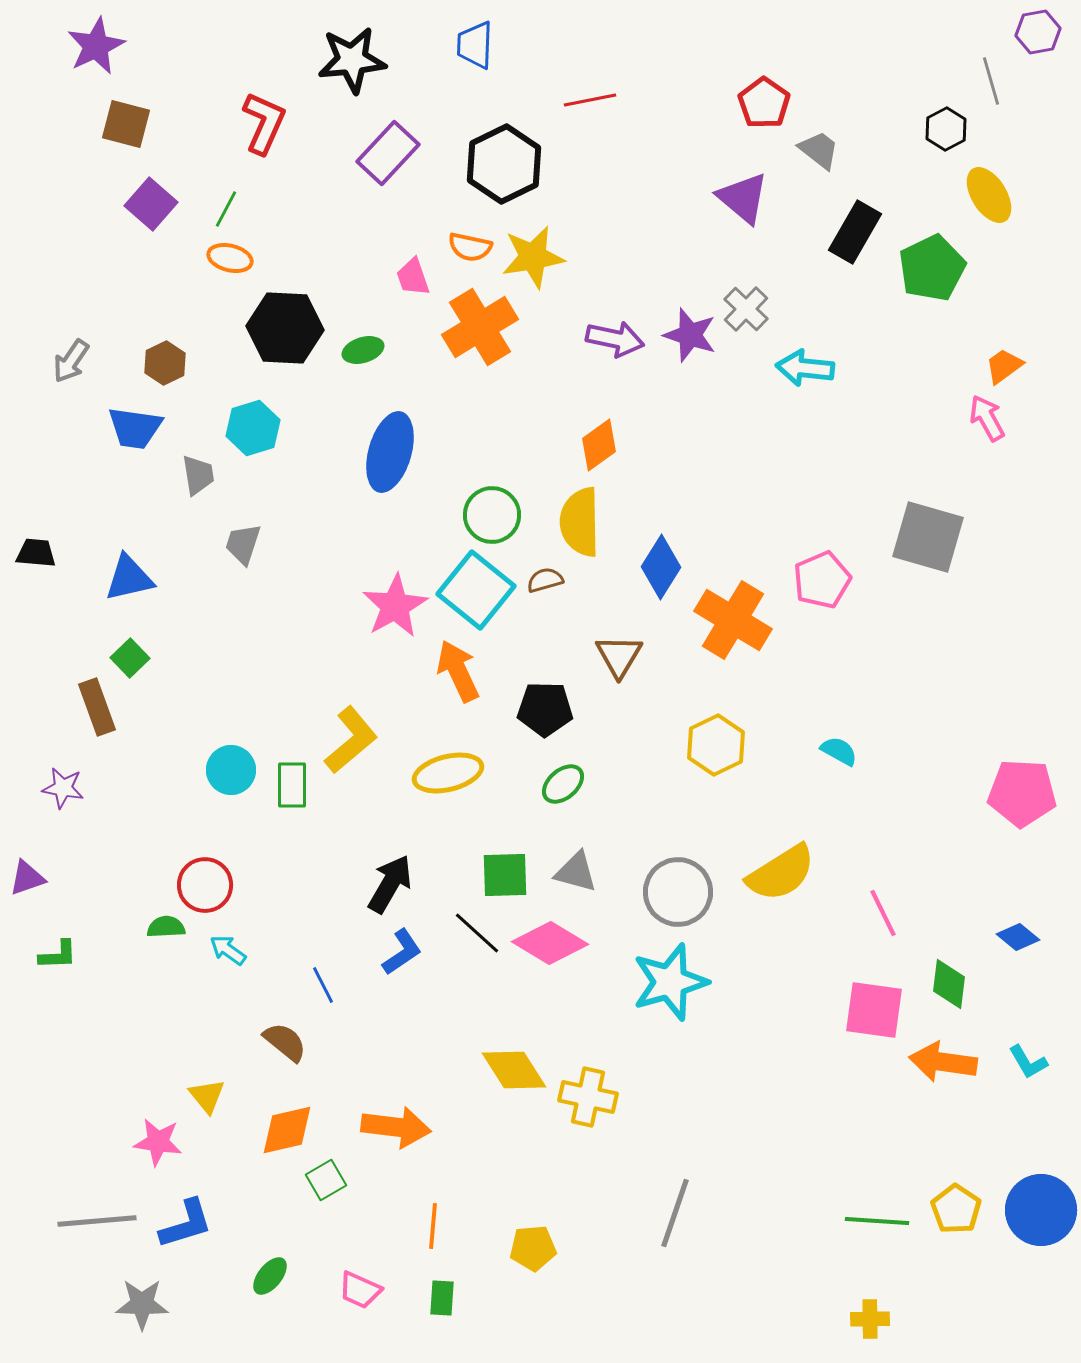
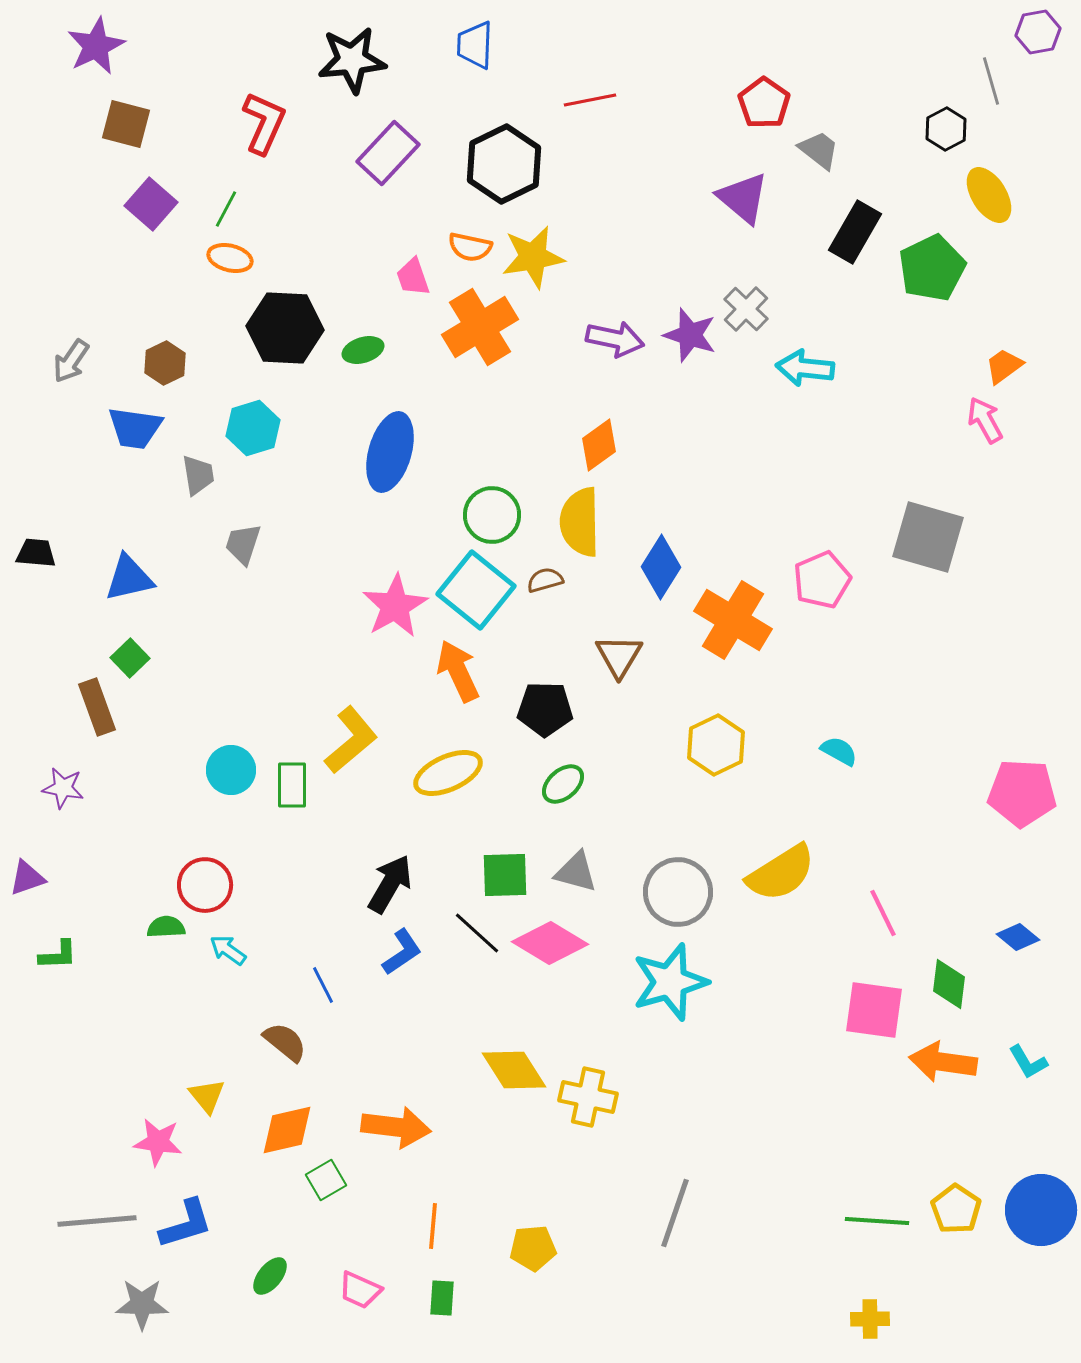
pink arrow at (987, 418): moved 2 px left, 2 px down
yellow ellipse at (448, 773): rotated 10 degrees counterclockwise
